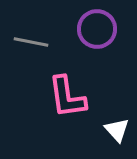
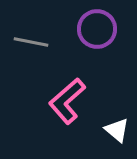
pink L-shape: moved 4 px down; rotated 57 degrees clockwise
white triangle: rotated 8 degrees counterclockwise
